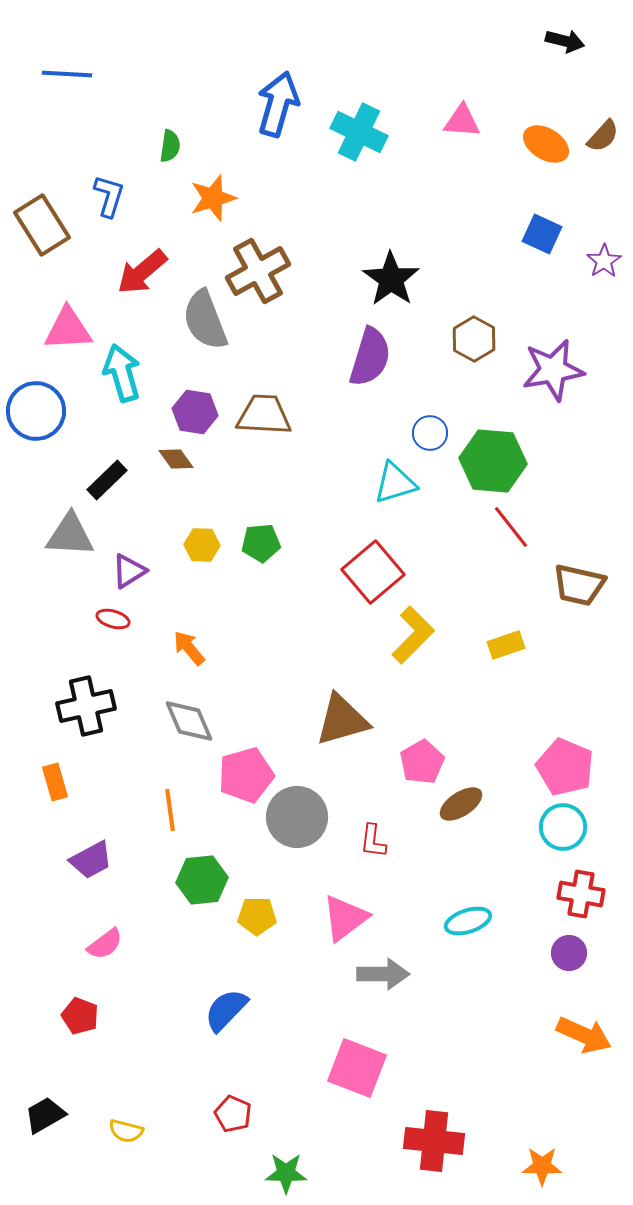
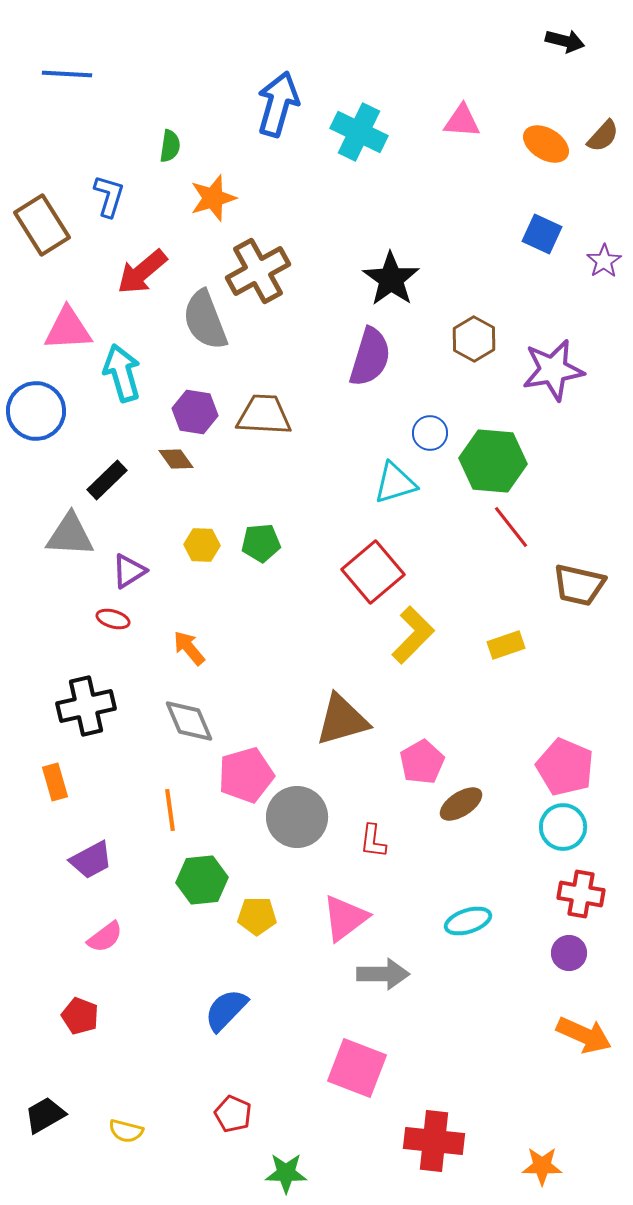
pink semicircle at (105, 944): moved 7 px up
